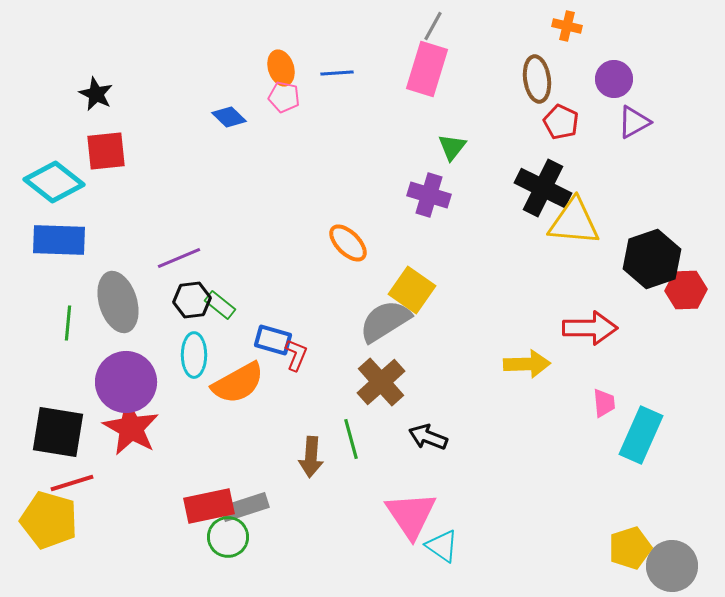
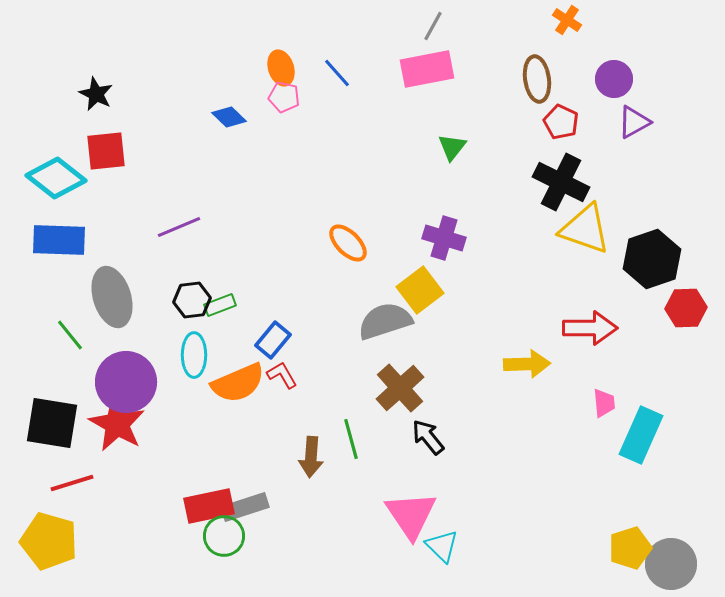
orange cross at (567, 26): moved 6 px up; rotated 20 degrees clockwise
pink rectangle at (427, 69): rotated 62 degrees clockwise
blue line at (337, 73): rotated 52 degrees clockwise
cyan diamond at (54, 182): moved 2 px right, 4 px up
black cross at (543, 188): moved 18 px right, 6 px up
purple cross at (429, 195): moved 15 px right, 43 px down
yellow triangle at (574, 222): moved 11 px right, 7 px down; rotated 14 degrees clockwise
purple line at (179, 258): moved 31 px up
yellow square at (412, 290): moved 8 px right; rotated 18 degrees clockwise
red hexagon at (686, 290): moved 18 px down
gray ellipse at (118, 302): moved 6 px left, 5 px up
green rectangle at (220, 305): rotated 60 degrees counterclockwise
gray semicircle at (385, 321): rotated 14 degrees clockwise
green line at (68, 323): moved 2 px right, 12 px down; rotated 44 degrees counterclockwise
blue rectangle at (273, 340): rotated 66 degrees counterclockwise
red L-shape at (296, 355): moved 14 px left, 20 px down; rotated 52 degrees counterclockwise
brown cross at (381, 382): moved 19 px right, 6 px down
orange semicircle at (238, 383): rotated 6 degrees clockwise
red star at (131, 428): moved 14 px left, 4 px up
black square at (58, 432): moved 6 px left, 9 px up
black arrow at (428, 437): rotated 30 degrees clockwise
yellow pentagon at (49, 520): moved 21 px down
green circle at (228, 537): moved 4 px left, 1 px up
cyan triangle at (442, 546): rotated 9 degrees clockwise
gray circle at (672, 566): moved 1 px left, 2 px up
